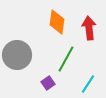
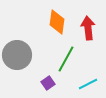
red arrow: moved 1 px left
cyan line: rotated 30 degrees clockwise
